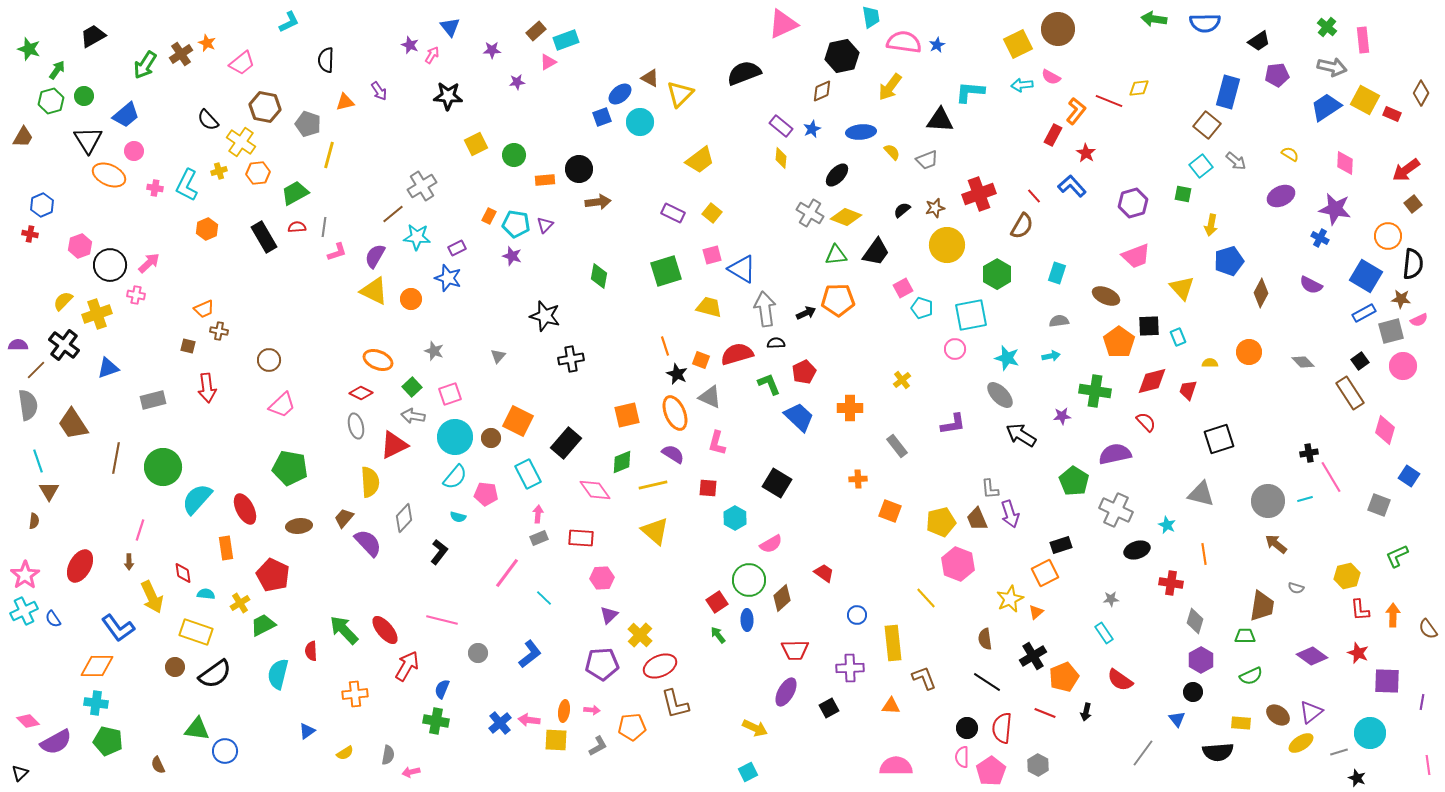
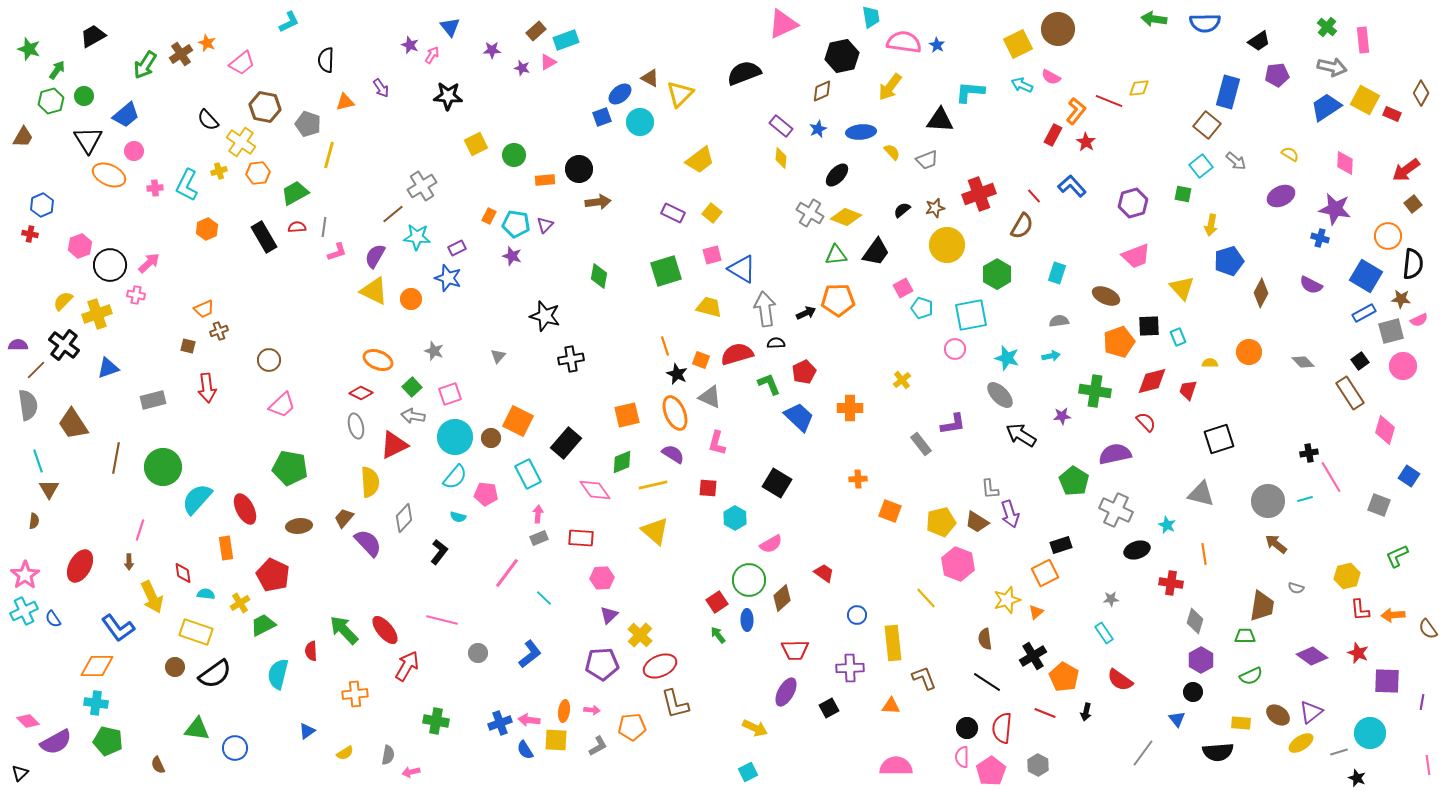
blue star at (937, 45): rotated 14 degrees counterclockwise
purple star at (517, 82): moved 5 px right, 14 px up; rotated 21 degrees clockwise
cyan arrow at (1022, 85): rotated 30 degrees clockwise
purple arrow at (379, 91): moved 2 px right, 3 px up
blue star at (812, 129): moved 6 px right
red star at (1086, 153): moved 11 px up
pink cross at (155, 188): rotated 14 degrees counterclockwise
blue cross at (1320, 238): rotated 12 degrees counterclockwise
brown cross at (219, 331): rotated 30 degrees counterclockwise
orange pentagon at (1119, 342): rotated 16 degrees clockwise
gray rectangle at (897, 446): moved 24 px right, 2 px up
brown triangle at (49, 491): moved 2 px up
brown trapezoid at (977, 519): moved 3 px down; rotated 35 degrees counterclockwise
yellow star at (1010, 599): moved 3 px left, 1 px down; rotated 8 degrees clockwise
orange arrow at (1393, 615): rotated 95 degrees counterclockwise
orange pentagon at (1064, 677): rotated 20 degrees counterclockwise
blue semicircle at (442, 689): moved 83 px right, 61 px down; rotated 54 degrees counterclockwise
blue cross at (500, 723): rotated 20 degrees clockwise
blue circle at (225, 751): moved 10 px right, 3 px up
